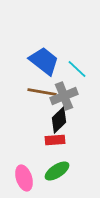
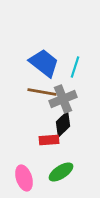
blue trapezoid: moved 2 px down
cyan line: moved 2 px left, 2 px up; rotated 65 degrees clockwise
gray cross: moved 1 px left, 3 px down
black diamond: moved 4 px right, 4 px down
red rectangle: moved 6 px left
green ellipse: moved 4 px right, 1 px down
